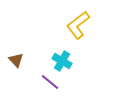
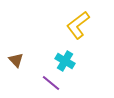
cyan cross: moved 3 px right
purple line: moved 1 px right, 1 px down
